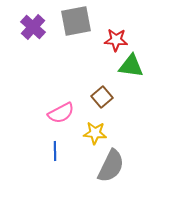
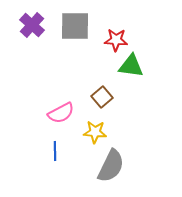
gray square: moved 1 px left, 5 px down; rotated 12 degrees clockwise
purple cross: moved 1 px left, 2 px up
yellow star: moved 1 px up
